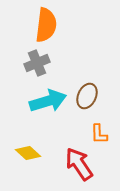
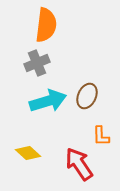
orange L-shape: moved 2 px right, 2 px down
